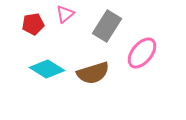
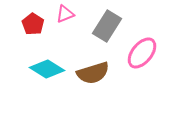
pink triangle: rotated 18 degrees clockwise
red pentagon: rotated 30 degrees counterclockwise
